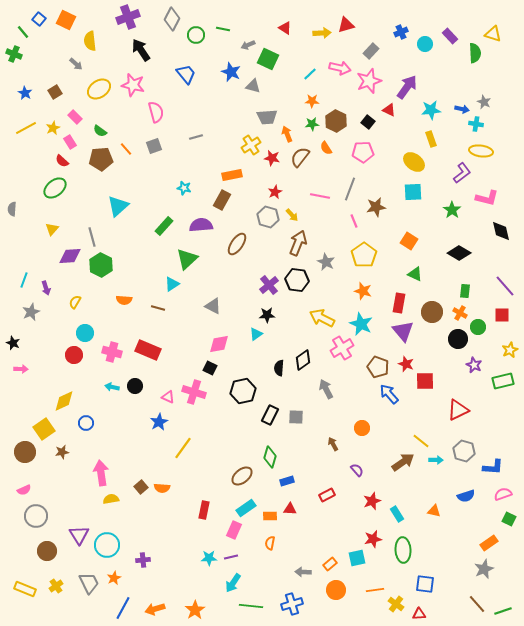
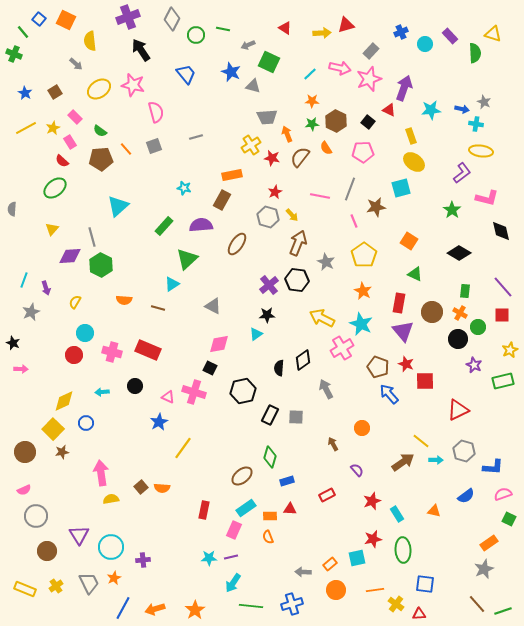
green square at (268, 59): moved 1 px right, 3 px down
pink star at (369, 81): moved 2 px up
purple arrow at (407, 87): moved 3 px left, 1 px down; rotated 15 degrees counterclockwise
yellow rectangle at (431, 139): moved 20 px left, 3 px up
cyan square at (413, 192): moved 12 px left, 4 px up; rotated 12 degrees counterclockwise
purple line at (505, 286): moved 2 px left, 1 px down
orange star at (363, 291): rotated 12 degrees clockwise
cyan arrow at (112, 387): moved 10 px left, 5 px down; rotated 16 degrees counterclockwise
yellow square at (44, 429): moved 9 px right; rotated 10 degrees counterclockwise
blue semicircle at (466, 496): rotated 18 degrees counterclockwise
orange semicircle at (270, 543): moved 2 px left, 6 px up; rotated 32 degrees counterclockwise
cyan circle at (107, 545): moved 4 px right, 2 px down
